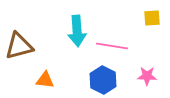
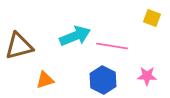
yellow square: rotated 24 degrees clockwise
cyan arrow: moved 2 px left, 5 px down; rotated 108 degrees counterclockwise
orange triangle: rotated 24 degrees counterclockwise
